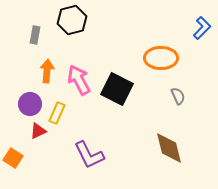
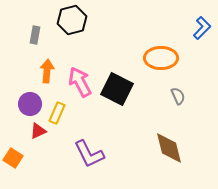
pink arrow: moved 1 px right, 2 px down
purple L-shape: moved 1 px up
